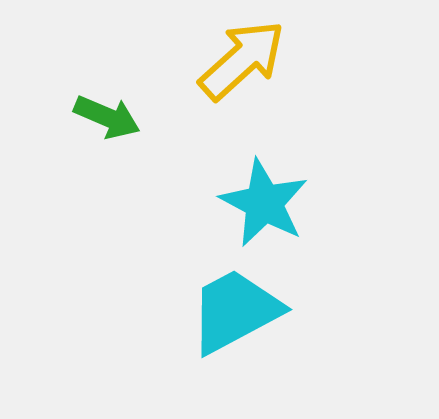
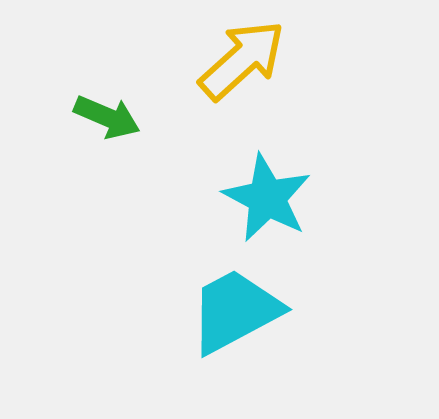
cyan star: moved 3 px right, 5 px up
